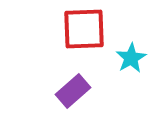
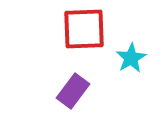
purple rectangle: rotated 12 degrees counterclockwise
